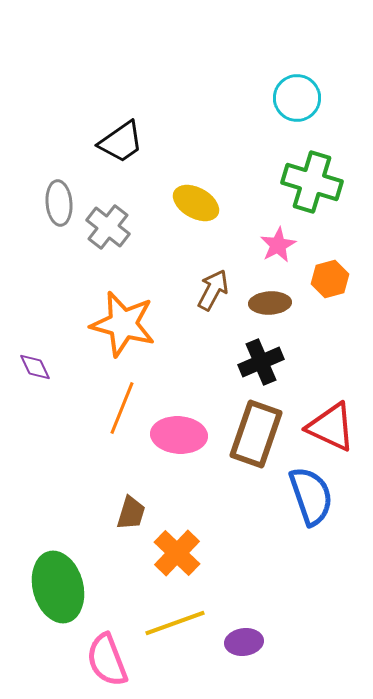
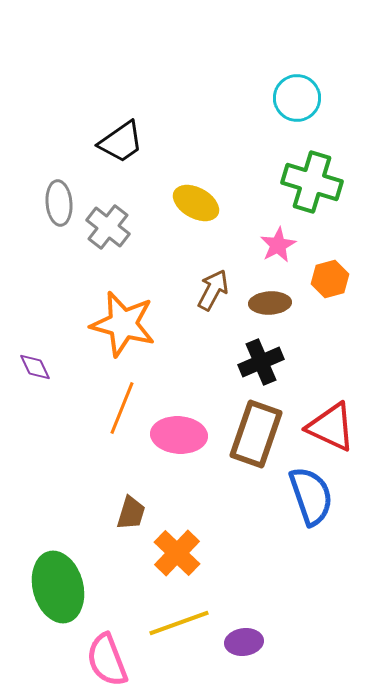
yellow line: moved 4 px right
